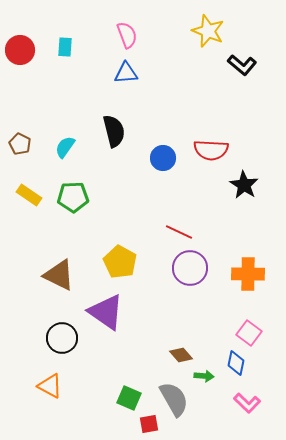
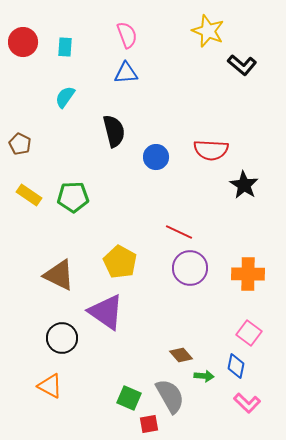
red circle: moved 3 px right, 8 px up
cyan semicircle: moved 50 px up
blue circle: moved 7 px left, 1 px up
blue diamond: moved 3 px down
gray semicircle: moved 4 px left, 3 px up
